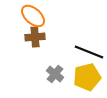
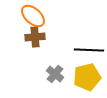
black line: moved 2 px up; rotated 20 degrees counterclockwise
